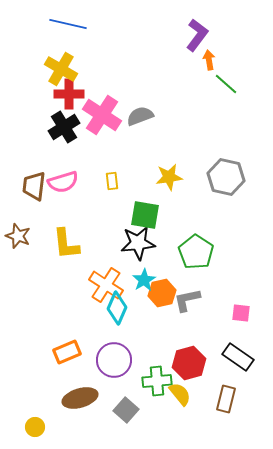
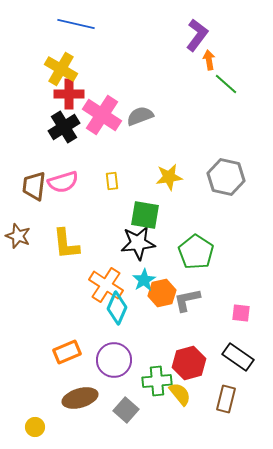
blue line: moved 8 px right
